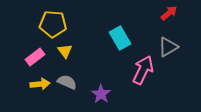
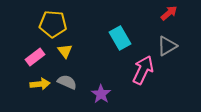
gray triangle: moved 1 px left, 1 px up
